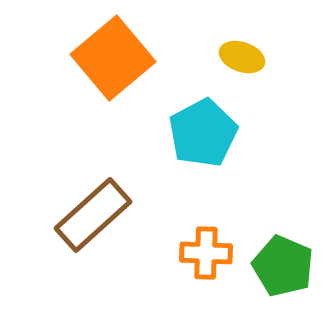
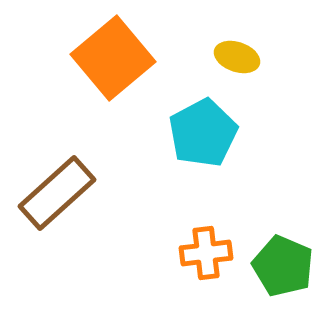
yellow ellipse: moved 5 px left
brown rectangle: moved 36 px left, 22 px up
orange cross: rotated 9 degrees counterclockwise
